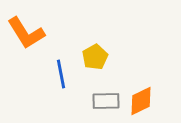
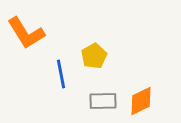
yellow pentagon: moved 1 px left, 1 px up
gray rectangle: moved 3 px left
